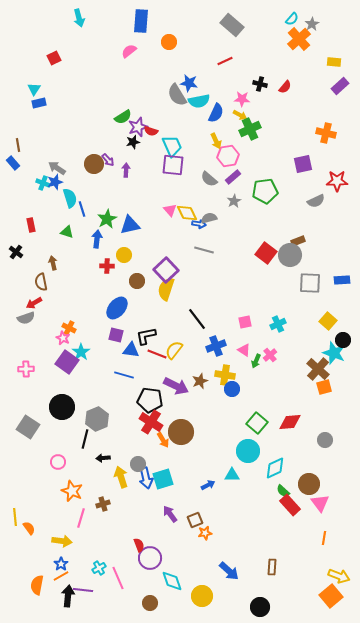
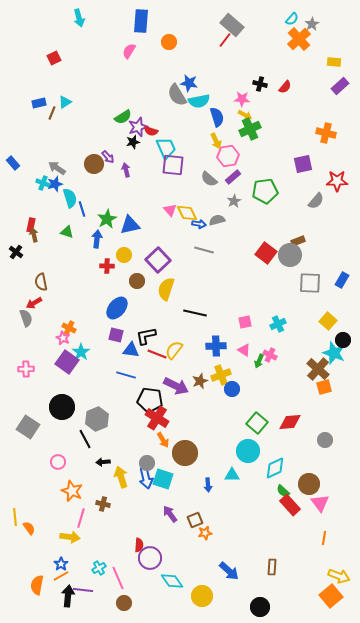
pink semicircle at (129, 51): rotated 21 degrees counterclockwise
red line at (225, 61): moved 21 px up; rotated 28 degrees counterclockwise
cyan triangle at (34, 89): moved 31 px right, 13 px down; rotated 24 degrees clockwise
blue semicircle at (216, 113): moved 1 px right, 4 px down; rotated 42 degrees counterclockwise
yellow arrow at (240, 115): moved 5 px right
brown line at (18, 145): moved 34 px right, 32 px up; rotated 32 degrees clockwise
cyan trapezoid at (172, 146): moved 6 px left, 2 px down
purple arrow at (108, 160): moved 3 px up
purple arrow at (126, 170): rotated 16 degrees counterclockwise
blue star at (55, 182): moved 2 px down
gray semicircle at (316, 201): rotated 24 degrees counterclockwise
gray semicircle at (209, 218): moved 8 px right, 2 px down
red rectangle at (31, 225): rotated 24 degrees clockwise
brown arrow at (53, 263): moved 19 px left, 28 px up
purple square at (166, 270): moved 8 px left, 10 px up
blue rectangle at (342, 280): rotated 56 degrees counterclockwise
gray semicircle at (26, 318): rotated 90 degrees counterclockwise
black line at (197, 319): moved 2 px left, 6 px up; rotated 40 degrees counterclockwise
blue cross at (216, 346): rotated 18 degrees clockwise
pink cross at (270, 355): rotated 24 degrees counterclockwise
green arrow at (256, 361): moved 3 px right
blue line at (124, 375): moved 2 px right
yellow cross at (225, 375): moved 4 px left; rotated 30 degrees counterclockwise
red cross at (151, 422): moved 6 px right, 4 px up
brown circle at (181, 432): moved 4 px right, 21 px down
black line at (85, 439): rotated 42 degrees counterclockwise
black arrow at (103, 458): moved 4 px down
gray circle at (138, 464): moved 9 px right, 1 px up
cyan square at (163, 479): rotated 35 degrees clockwise
blue arrow at (208, 485): rotated 112 degrees clockwise
brown cross at (103, 504): rotated 32 degrees clockwise
yellow arrow at (62, 541): moved 8 px right, 4 px up
red semicircle at (139, 545): rotated 24 degrees clockwise
cyan diamond at (172, 581): rotated 15 degrees counterclockwise
brown circle at (150, 603): moved 26 px left
